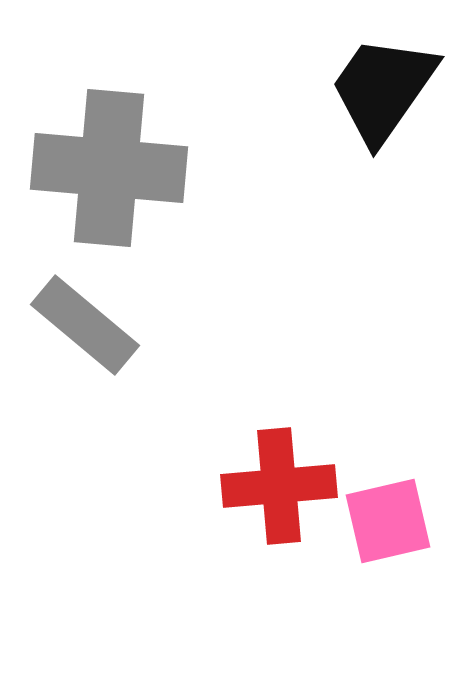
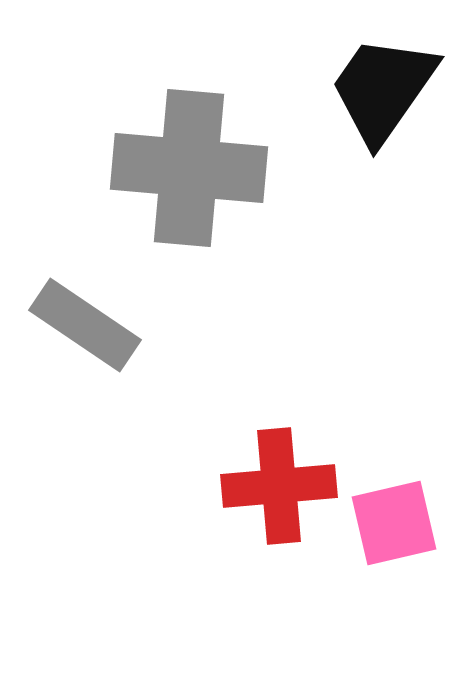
gray cross: moved 80 px right
gray rectangle: rotated 6 degrees counterclockwise
pink square: moved 6 px right, 2 px down
